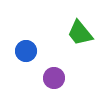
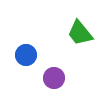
blue circle: moved 4 px down
